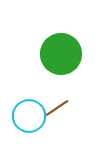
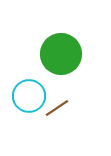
cyan circle: moved 20 px up
